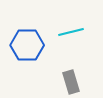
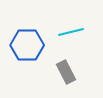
gray rectangle: moved 5 px left, 10 px up; rotated 10 degrees counterclockwise
